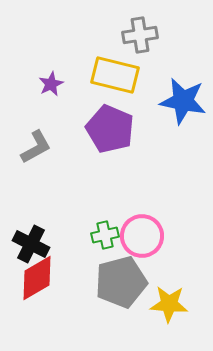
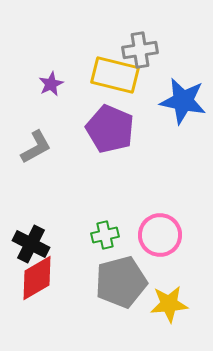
gray cross: moved 15 px down
pink circle: moved 18 px right, 1 px up
yellow star: rotated 9 degrees counterclockwise
